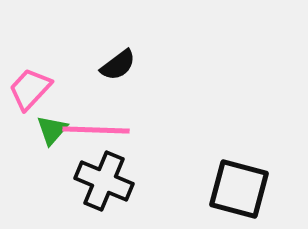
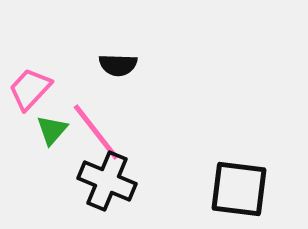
black semicircle: rotated 39 degrees clockwise
pink line: moved 2 px down; rotated 50 degrees clockwise
black cross: moved 3 px right
black square: rotated 8 degrees counterclockwise
